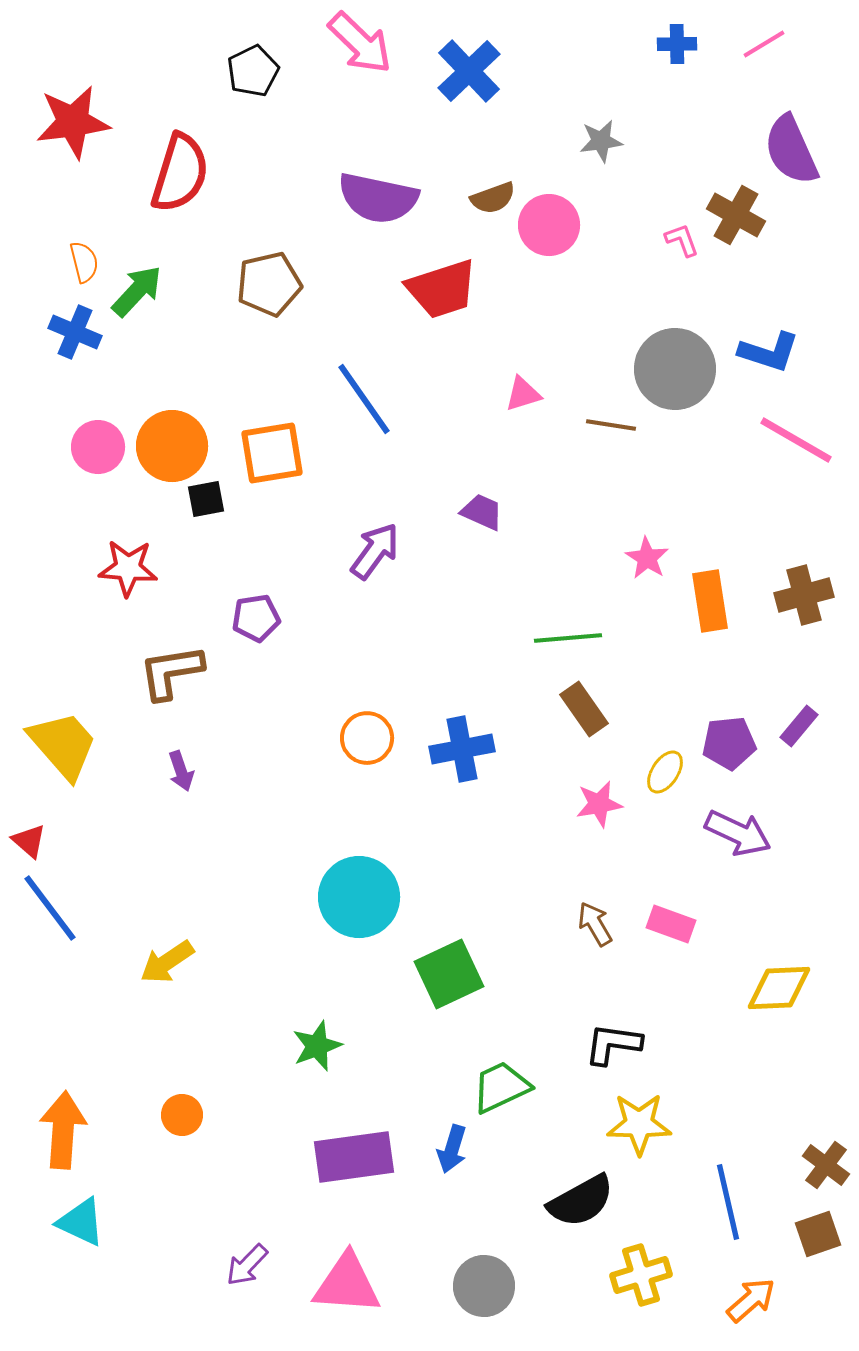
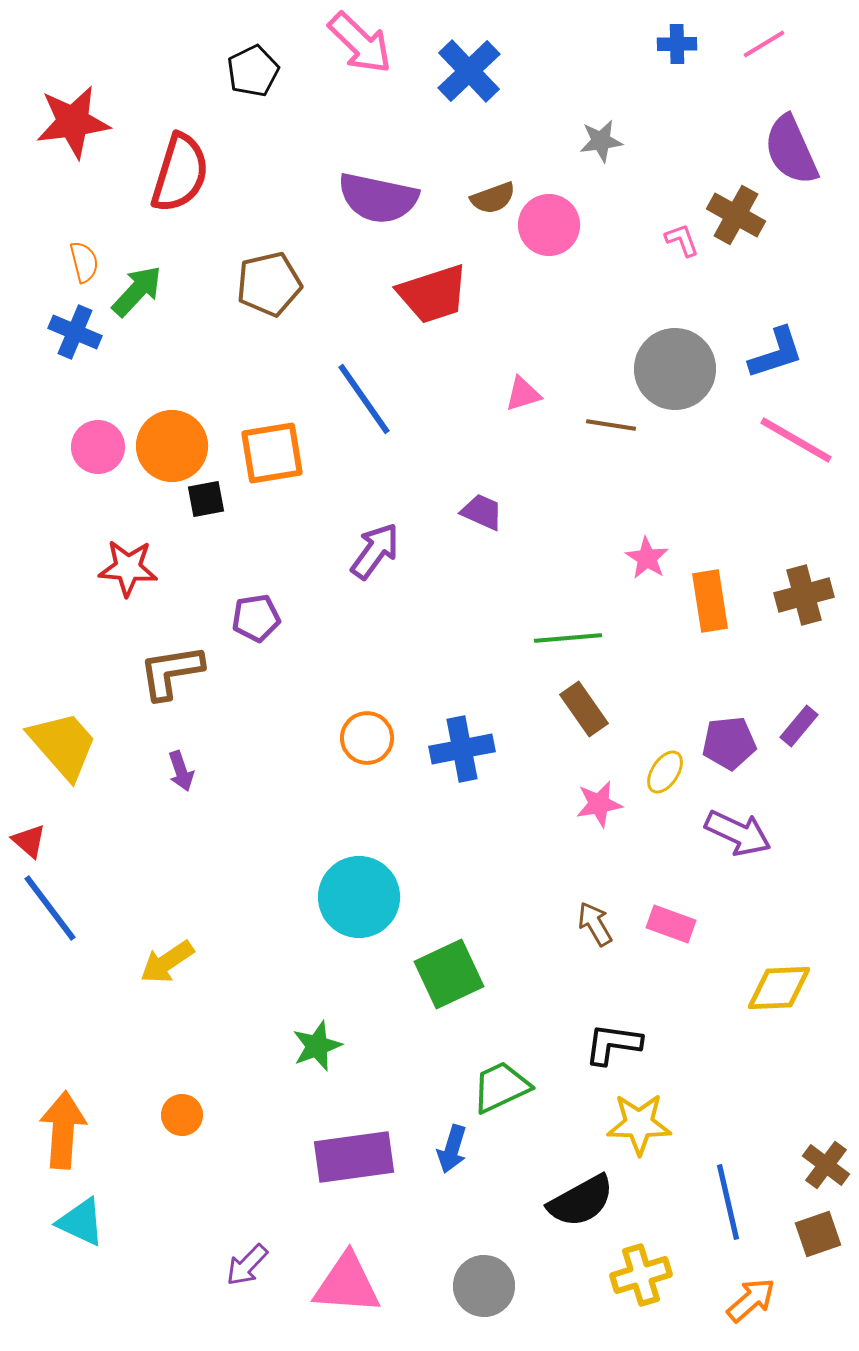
red trapezoid at (442, 289): moved 9 px left, 5 px down
blue L-shape at (769, 352): moved 7 px right, 1 px down; rotated 36 degrees counterclockwise
